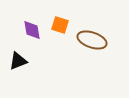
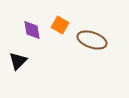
orange square: rotated 12 degrees clockwise
black triangle: rotated 24 degrees counterclockwise
